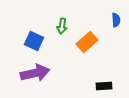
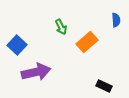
green arrow: moved 1 px left, 1 px down; rotated 35 degrees counterclockwise
blue square: moved 17 px left, 4 px down; rotated 18 degrees clockwise
purple arrow: moved 1 px right, 1 px up
black rectangle: rotated 28 degrees clockwise
